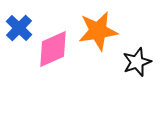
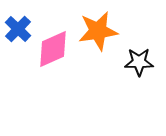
blue cross: moved 1 px left, 1 px down
black star: moved 2 px right; rotated 20 degrees clockwise
